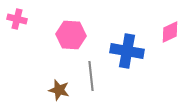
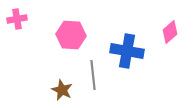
pink cross: rotated 24 degrees counterclockwise
pink diamond: rotated 15 degrees counterclockwise
gray line: moved 2 px right, 1 px up
brown star: moved 3 px right; rotated 10 degrees clockwise
